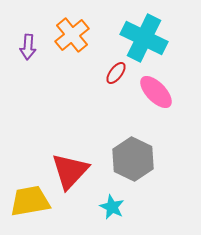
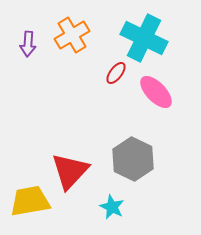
orange cross: rotated 8 degrees clockwise
purple arrow: moved 3 px up
